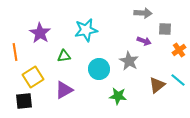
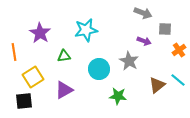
gray arrow: rotated 18 degrees clockwise
orange line: moved 1 px left
